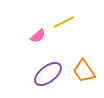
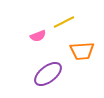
pink semicircle: rotated 21 degrees clockwise
orange trapezoid: moved 2 px left, 20 px up; rotated 60 degrees counterclockwise
